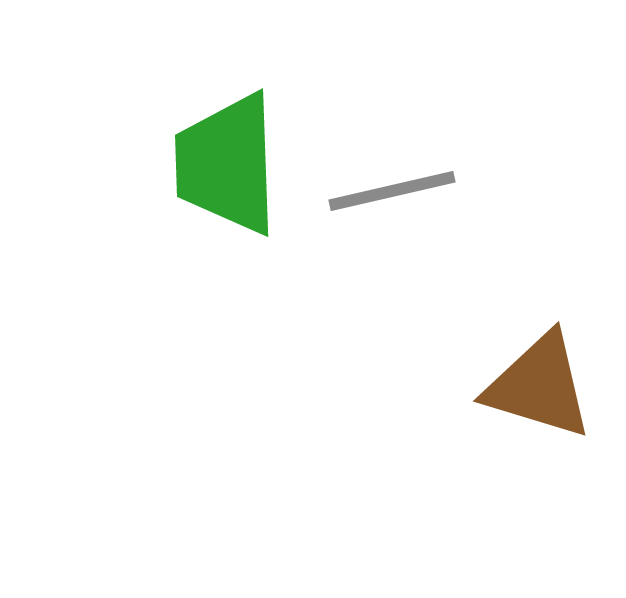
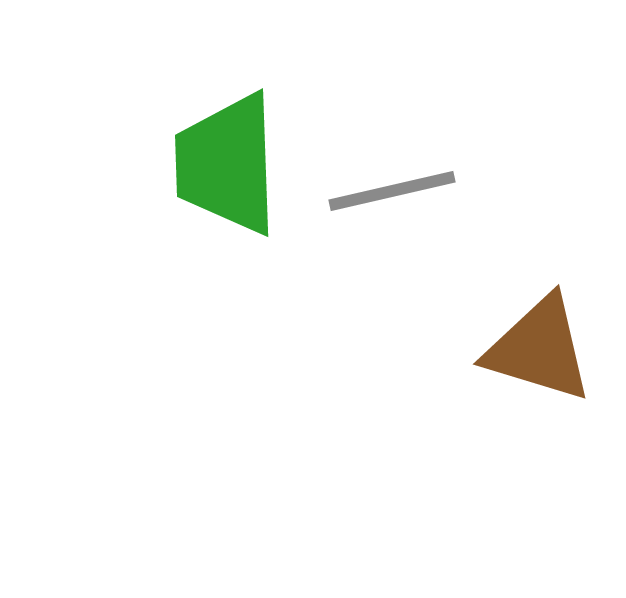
brown triangle: moved 37 px up
